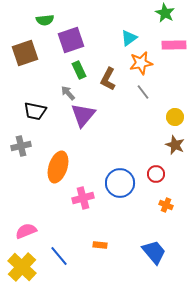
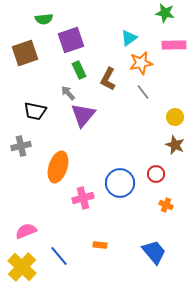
green star: rotated 18 degrees counterclockwise
green semicircle: moved 1 px left, 1 px up
